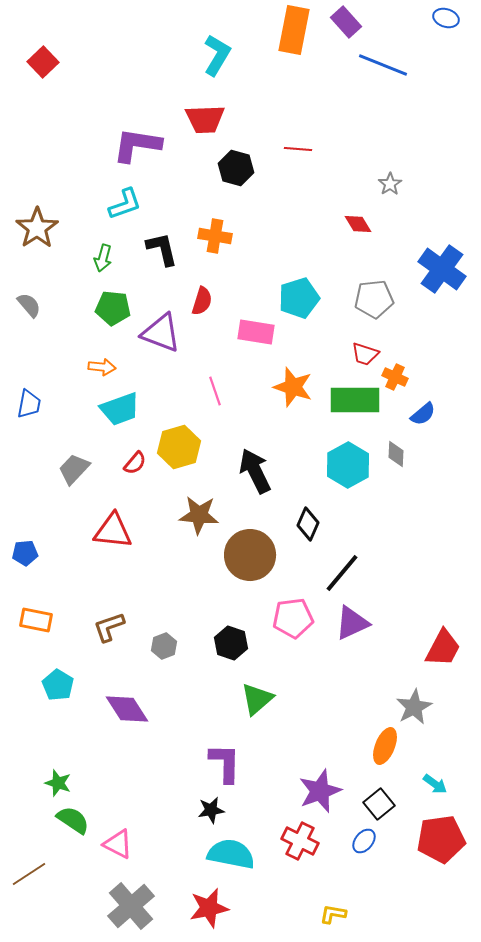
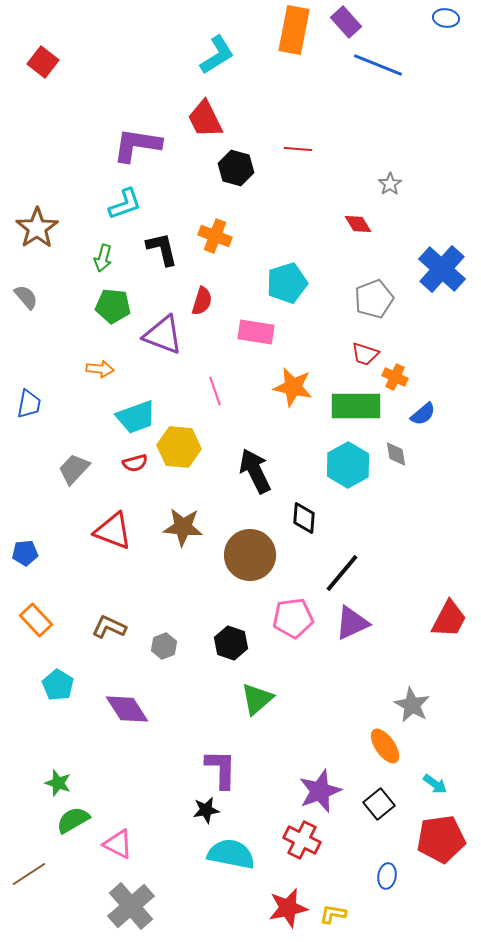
blue ellipse at (446, 18): rotated 10 degrees counterclockwise
cyan L-shape at (217, 55): rotated 27 degrees clockwise
red square at (43, 62): rotated 8 degrees counterclockwise
blue line at (383, 65): moved 5 px left
red trapezoid at (205, 119): rotated 66 degrees clockwise
orange cross at (215, 236): rotated 12 degrees clockwise
blue cross at (442, 269): rotated 6 degrees clockwise
cyan pentagon at (299, 298): moved 12 px left, 15 px up
gray pentagon at (374, 299): rotated 15 degrees counterclockwise
gray semicircle at (29, 305): moved 3 px left, 8 px up
green pentagon at (113, 308): moved 2 px up
purple triangle at (161, 333): moved 2 px right, 2 px down
orange arrow at (102, 367): moved 2 px left, 2 px down
orange star at (293, 387): rotated 6 degrees counterclockwise
green rectangle at (355, 400): moved 1 px right, 6 px down
cyan trapezoid at (120, 409): moved 16 px right, 8 px down
yellow hexagon at (179, 447): rotated 21 degrees clockwise
gray diamond at (396, 454): rotated 12 degrees counterclockwise
red semicircle at (135, 463): rotated 35 degrees clockwise
brown star at (199, 515): moved 16 px left, 12 px down
black diamond at (308, 524): moved 4 px left, 6 px up; rotated 20 degrees counterclockwise
red triangle at (113, 531): rotated 15 degrees clockwise
orange rectangle at (36, 620): rotated 36 degrees clockwise
brown L-shape at (109, 627): rotated 44 degrees clockwise
red trapezoid at (443, 648): moved 6 px right, 29 px up
gray star at (414, 707): moved 2 px left, 2 px up; rotated 15 degrees counterclockwise
orange ellipse at (385, 746): rotated 57 degrees counterclockwise
purple L-shape at (225, 763): moved 4 px left, 6 px down
black star at (211, 810): moved 5 px left
green semicircle at (73, 820): rotated 64 degrees counterclockwise
red cross at (300, 841): moved 2 px right, 1 px up
blue ellipse at (364, 841): moved 23 px right, 35 px down; rotated 30 degrees counterclockwise
red star at (209, 908): moved 79 px right
